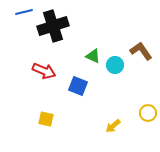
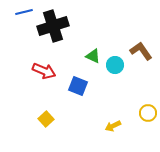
yellow square: rotated 35 degrees clockwise
yellow arrow: rotated 14 degrees clockwise
